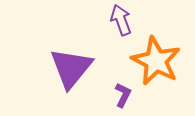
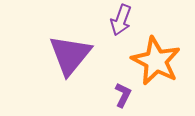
purple arrow: rotated 140 degrees counterclockwise
purple triangle: moved 1 px left, 13 px up
